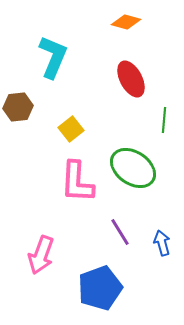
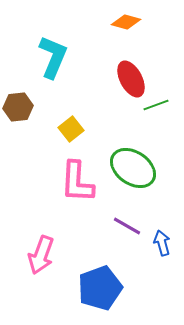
green line: moved 8 px left, 15 px up; rotated 65 degrees clockwise
purple line: moved 7 px right, 6 px up; rotated 28 degrees counterclockwise
